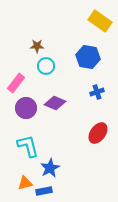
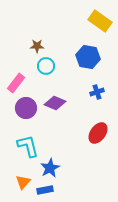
orange triangle: moved 2 px left, 1 px up; rotated 35 degrees counterclockwise
blue rectangle: moved 1 px right, 1 px up
